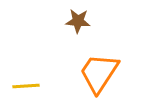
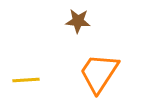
yellow line: moved 6 px up
